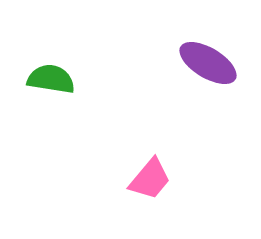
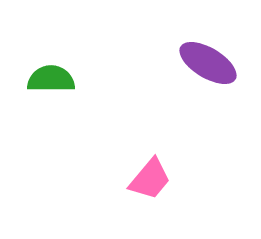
green semicircle: rotated 9 degrees counterclockwise
